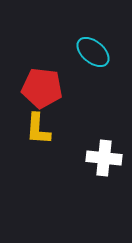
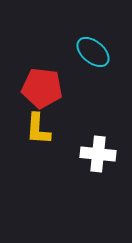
white cross: moved 6 px left, 4 px up
